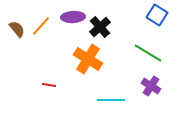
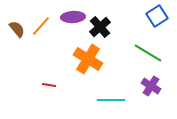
blue square: moved 1 px down; rotated 25 degrees clockwise
